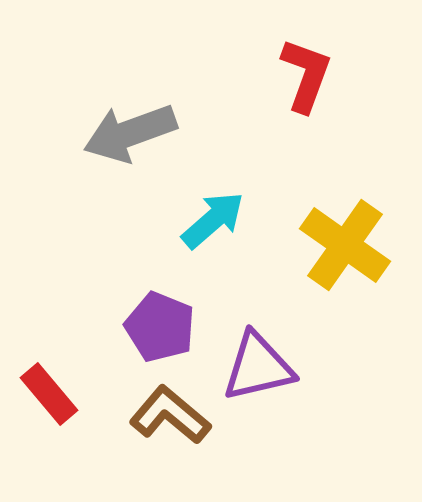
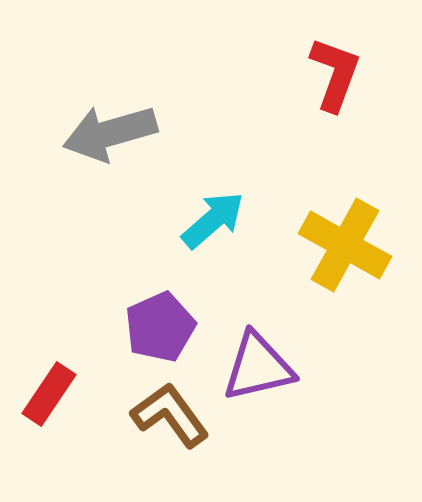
red L-shape: moved 29 px right, 1 px up
gray arrow: moved 20 px left; rotated 4 degrees clockwise
yellow cross: rotated 6 degrees counterclockwise
purple pentagon: rotated 26 degrees clockwise
red rectangle: rotated 74 degrees clockwise
brown L-shape: rotated 14 degrees clockwise
